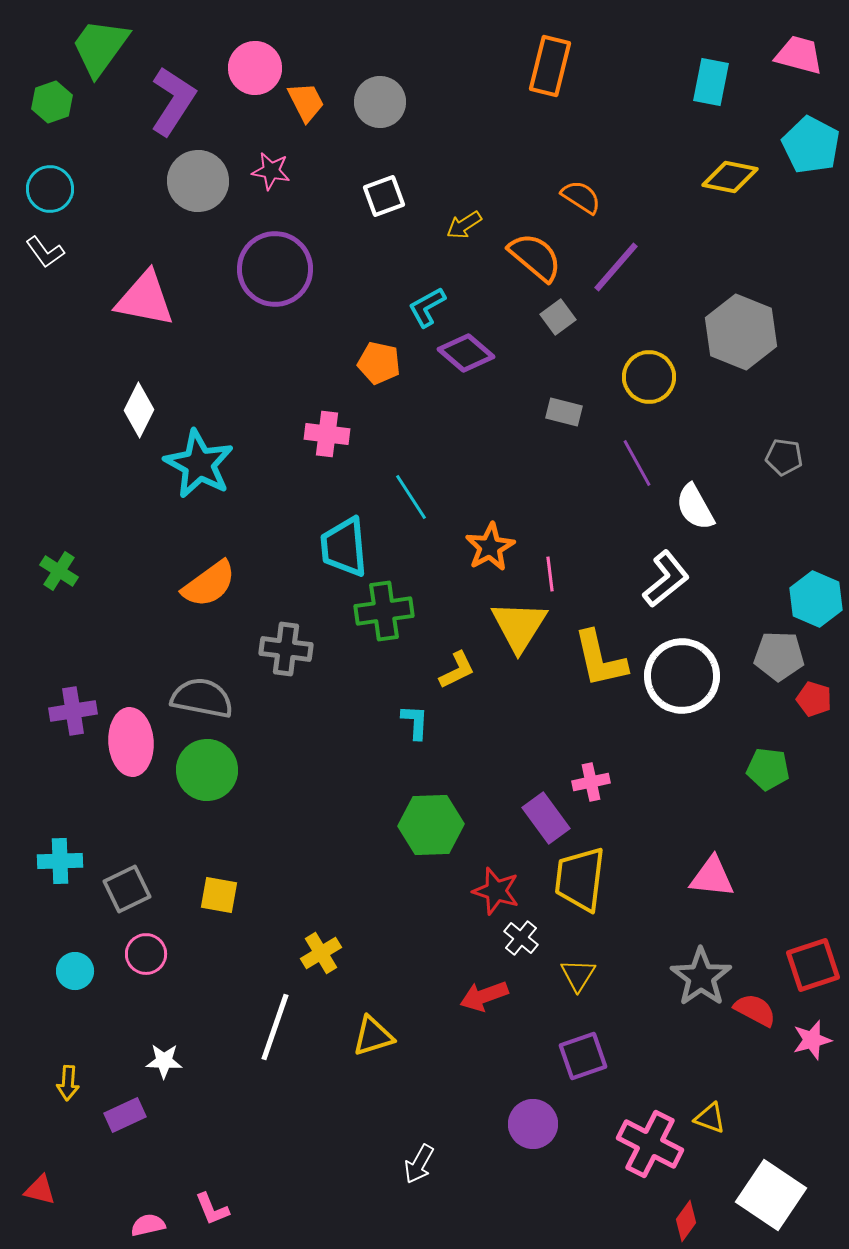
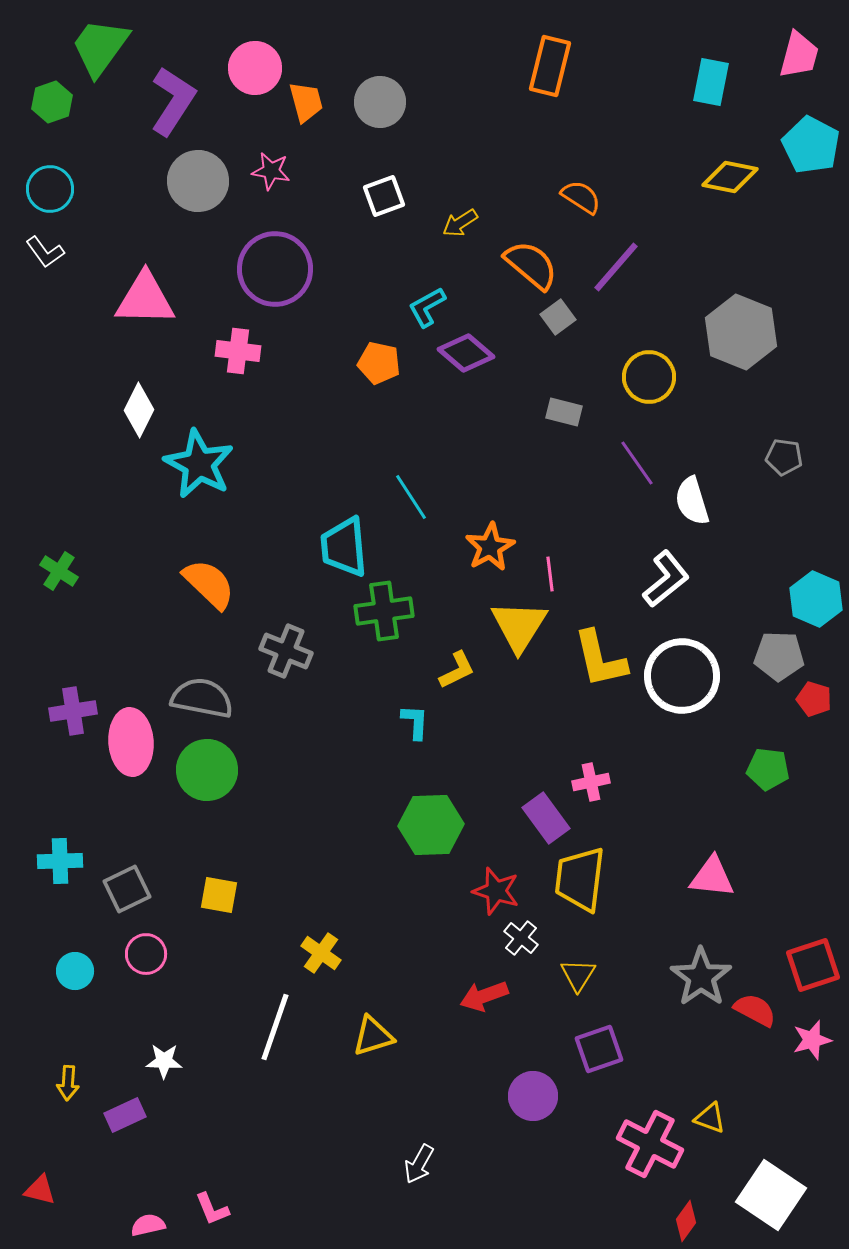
pink trapezoid at (799, 55): rotated 90 degrees clockwise
orange trapezoid at (306, 102): rotated 12 degrees clockwise
yellow arrow at (464, 225): moved 4 px left, 2 px up
orange semicircle at (535, 257): moved 4 px left, 8 px down
pink triangle at (145, 299): rotated 10 degrees counterclockwise
pink cross at (327, 434): moved 89 px left, 83 px up
purple line at (637, 463): rotated 6 degrees counterclockwise
white semicircle at (695, 507): moved 3 px left, 6 px up; rotated 12 degrees clockwise
orange semicircle at (209, 584): rotated 100 degrees counterclockwise
gray cross at (286, 649): moved 2 px down; rotated 15 degrees clockwise
yellow cross at (321, 953): rotated 24 degrees counterclockwise
purple square at (583, 1056): moved 16 px right, 7 px up
purple circle at (533, 1124): moved 28 px up
